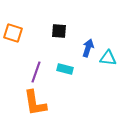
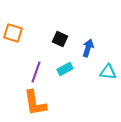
black square: moved 1 px right, 8 px down; rotated 21 degrees clockwise
cyan triangle: moved 14 px down
cyan rectangle: rotated 42 degrees counterclockwise
